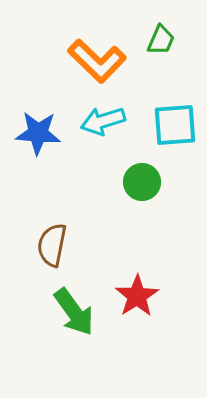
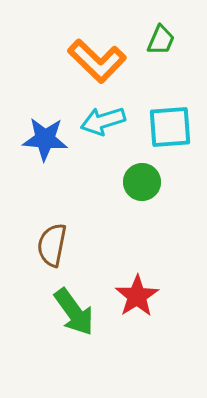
cyan square: moved 5 px left, 2 px down
blue star: moved 7 px right, 6 px down
